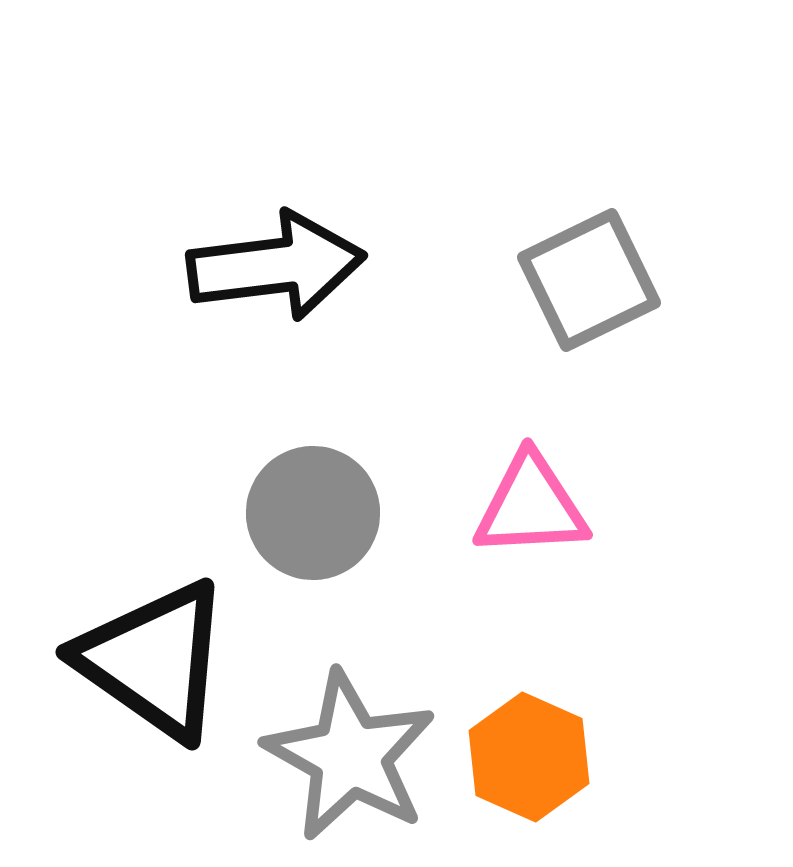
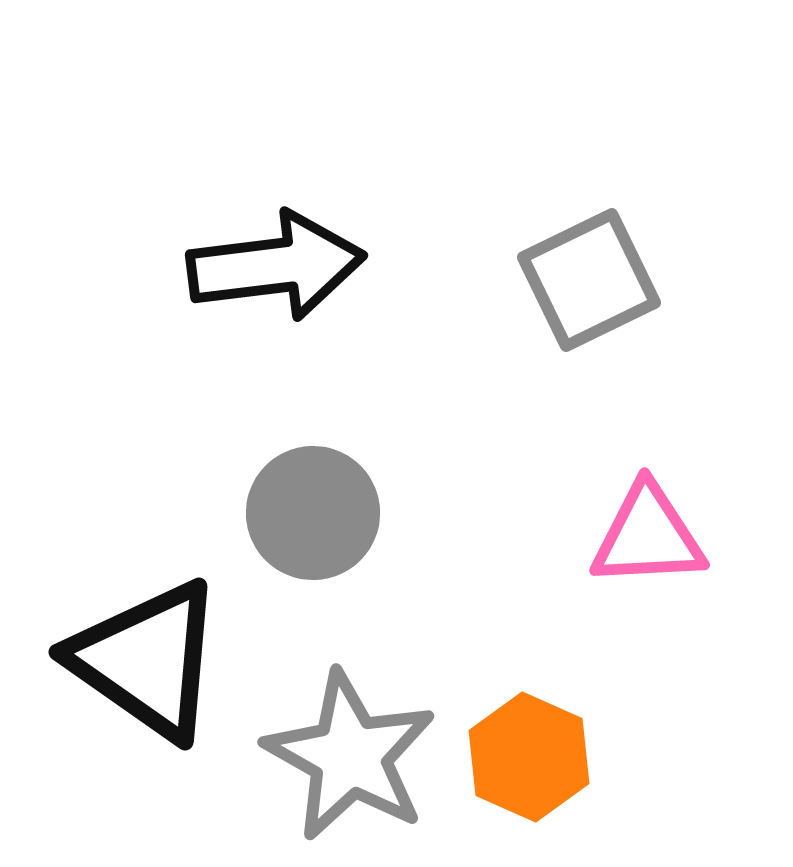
pink triangle: moved 117 px right, 30 px down
black triangle: moved 7 px left
